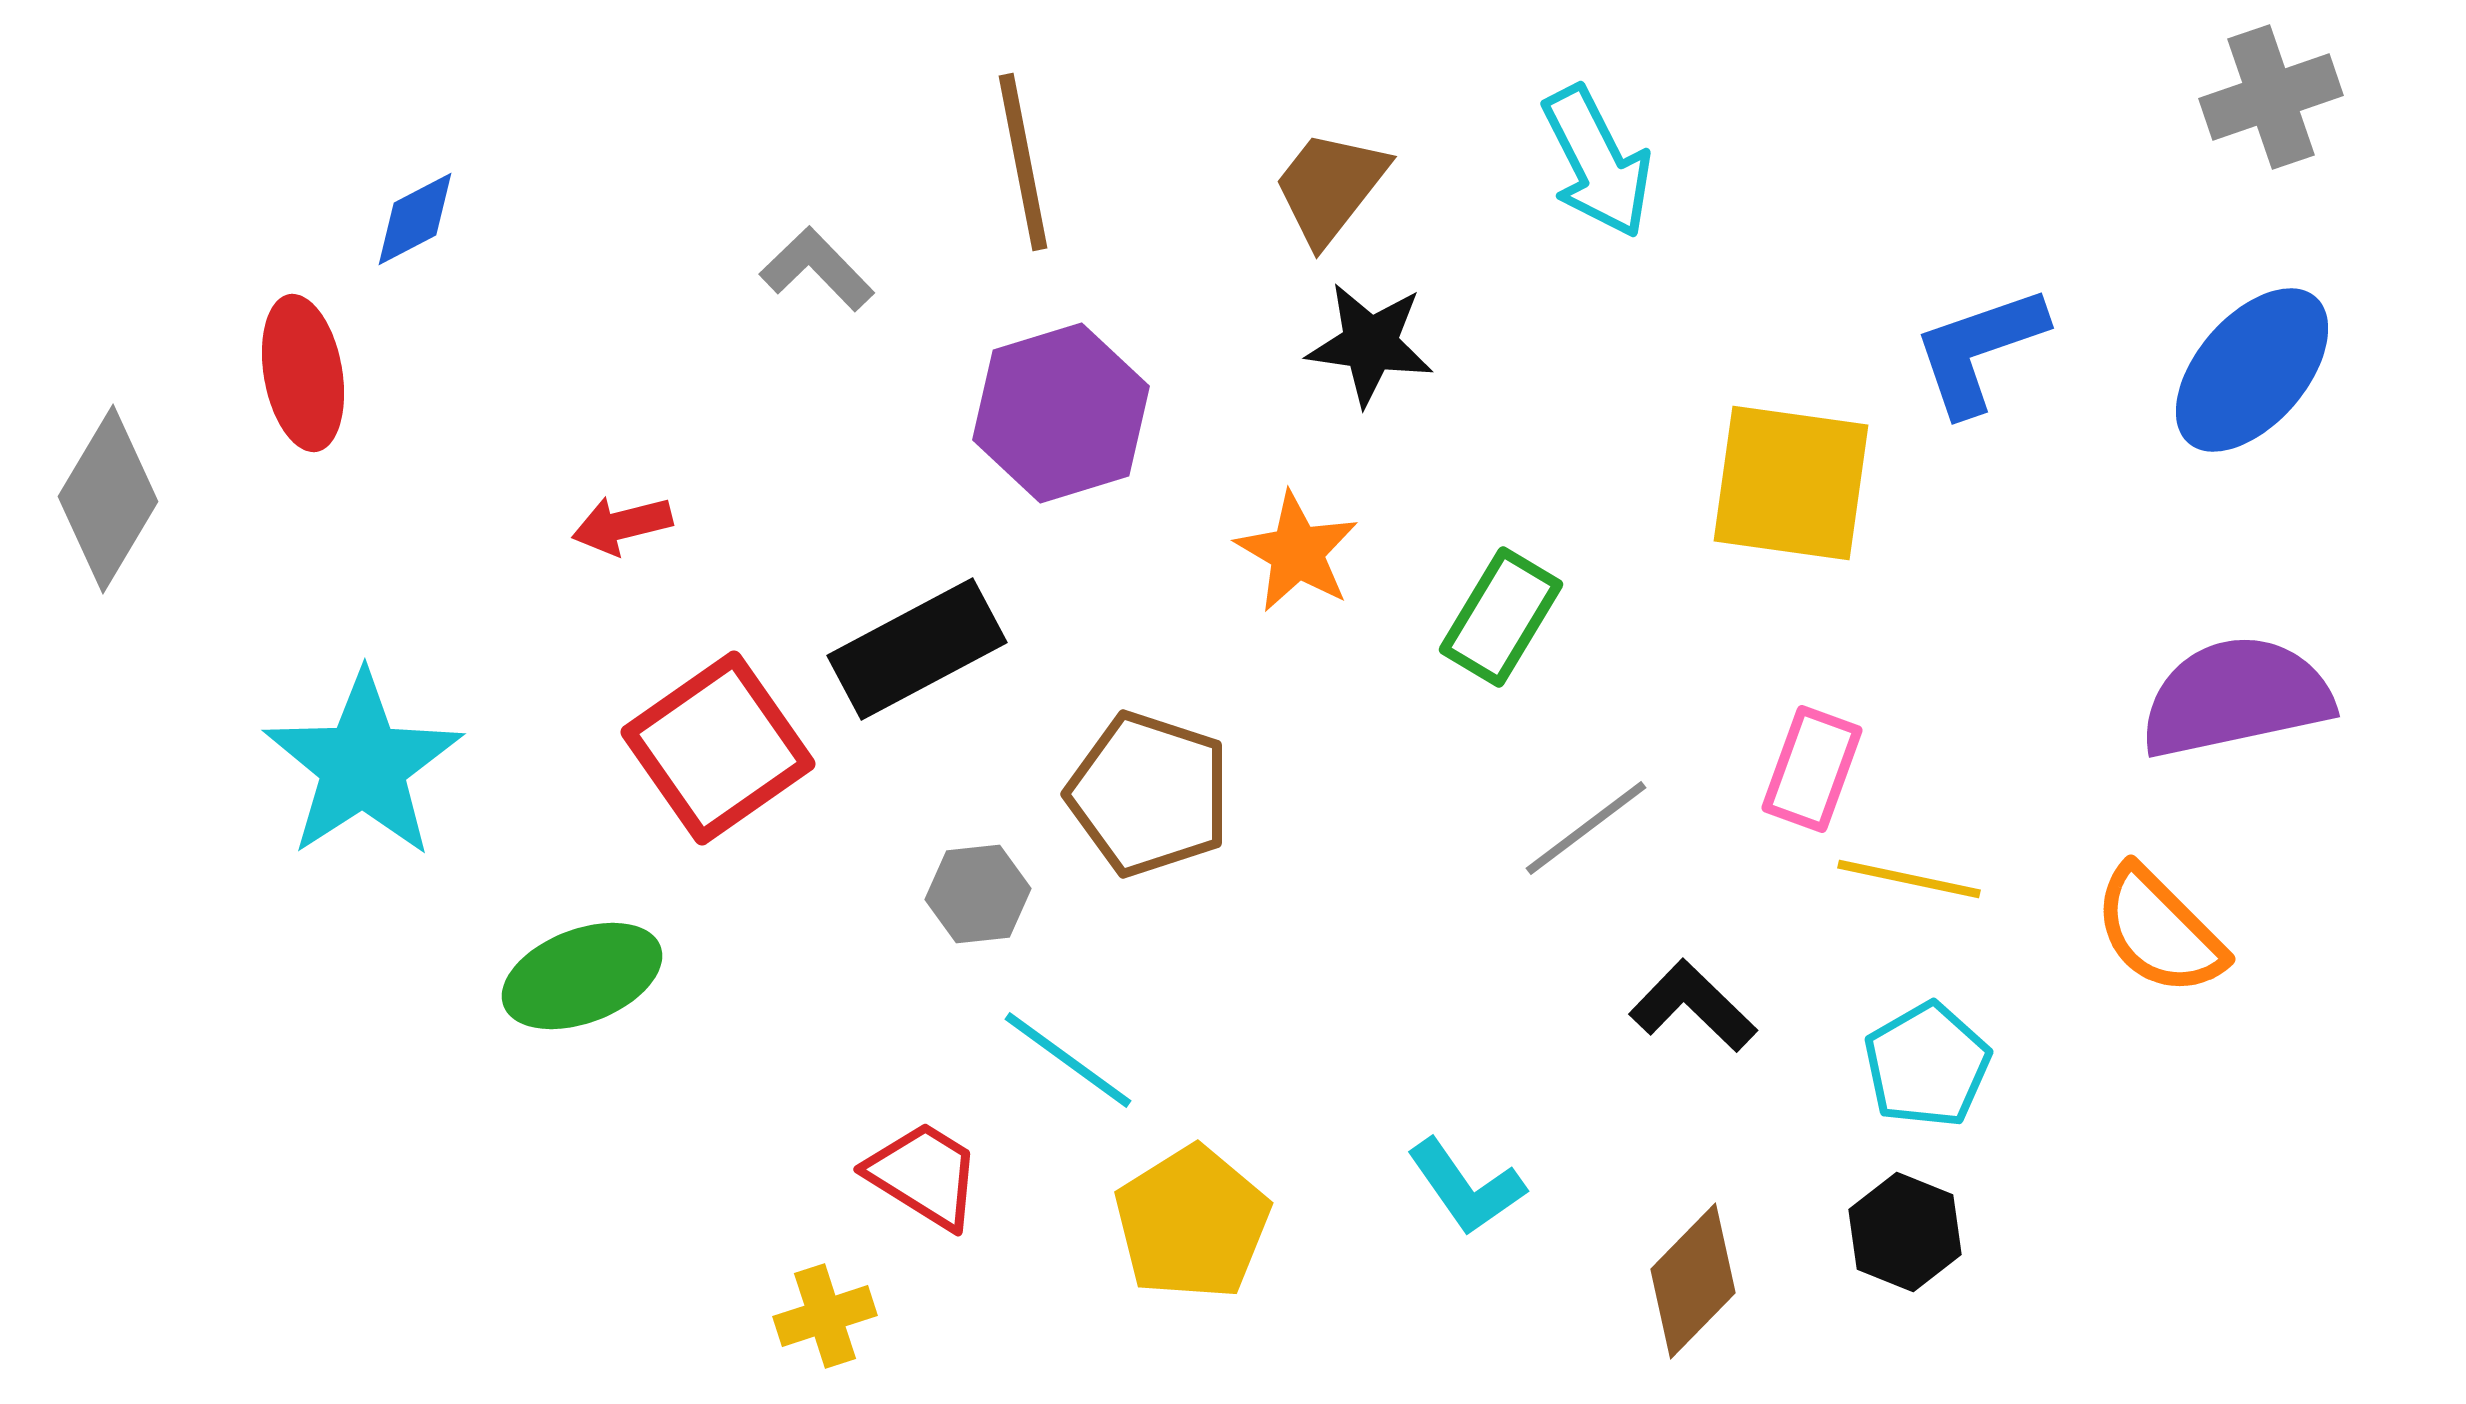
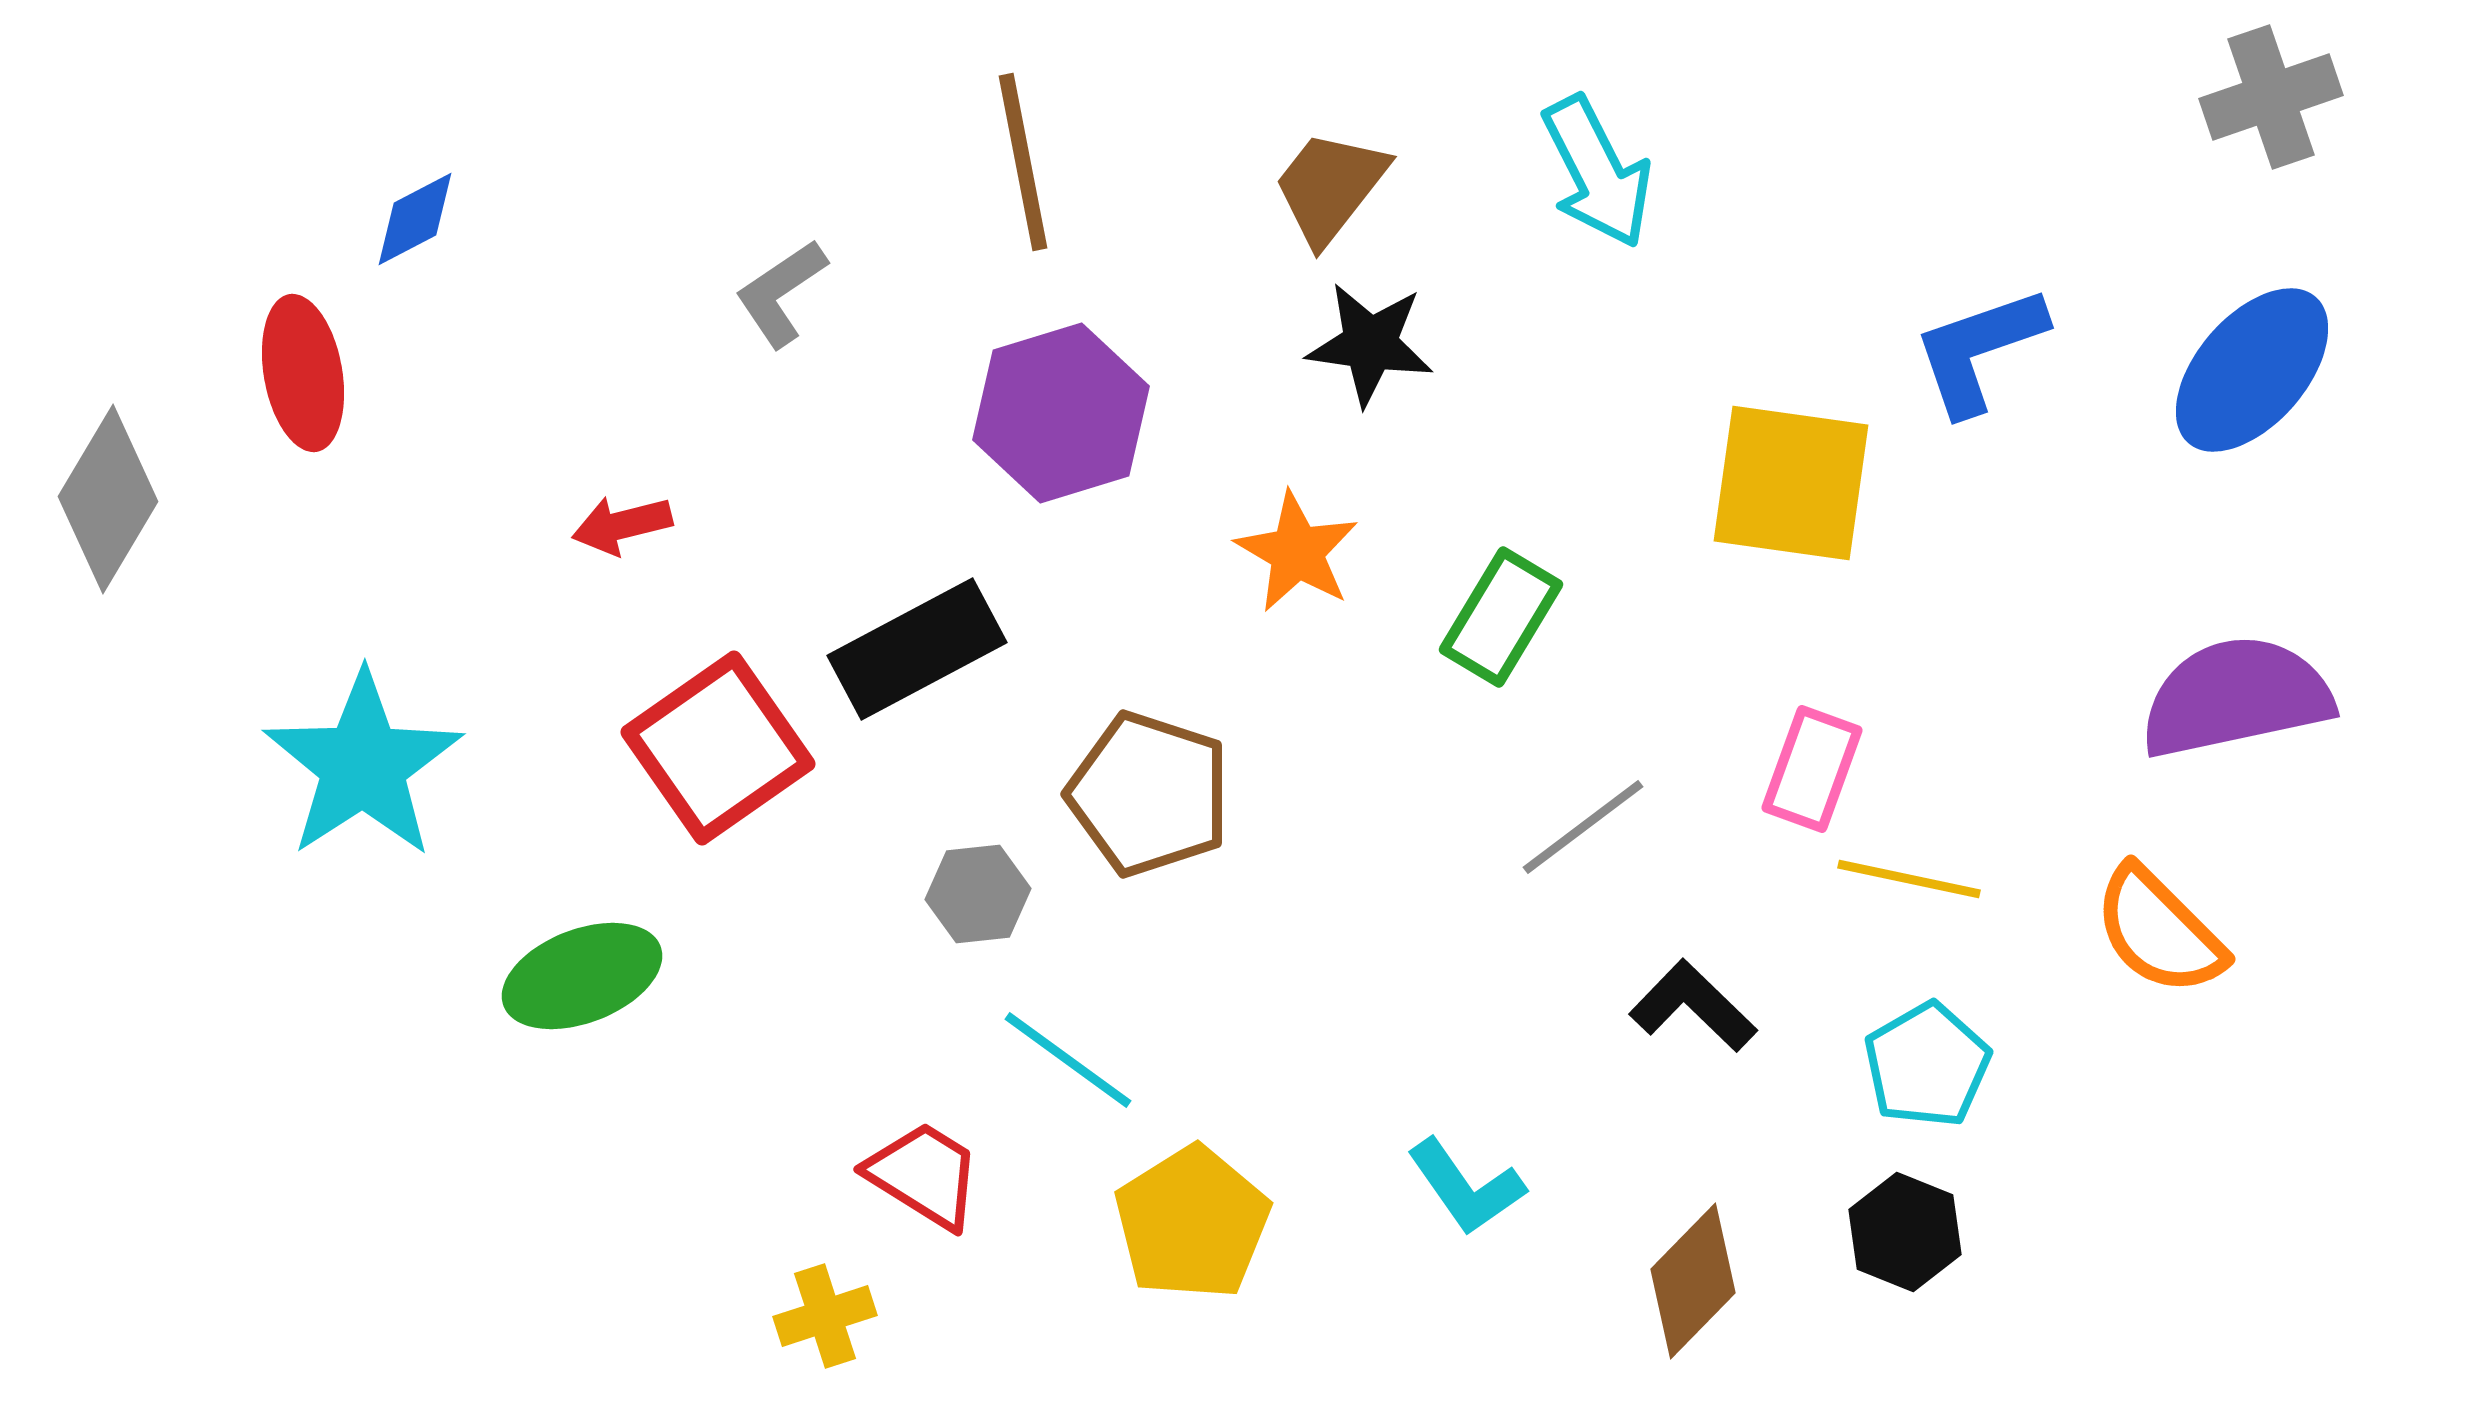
cyan arrow: moved 10 px down
gray L-shape: moved 36 px left, 24 px down; rotated 80 degrees counterclockwise
gray line: moved 3 px left, 1 px up
